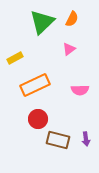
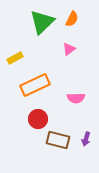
pink semicircle: moved 4 px left, 8 px down
purple arrow: rotated 24 degrees clockwise
